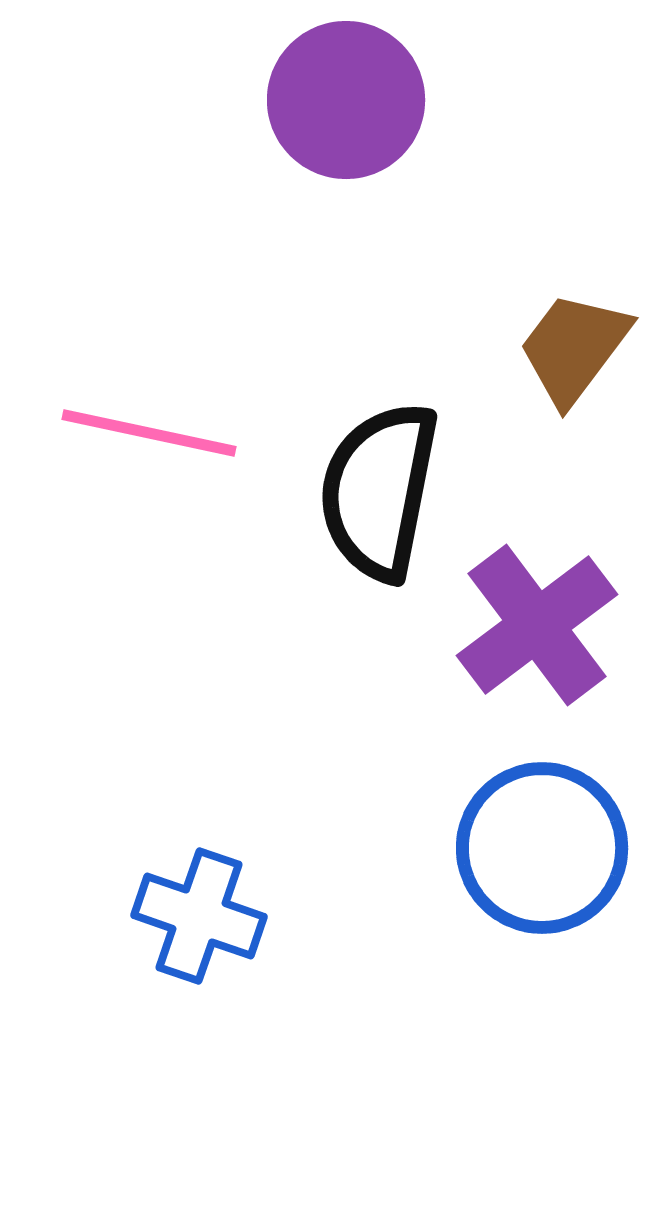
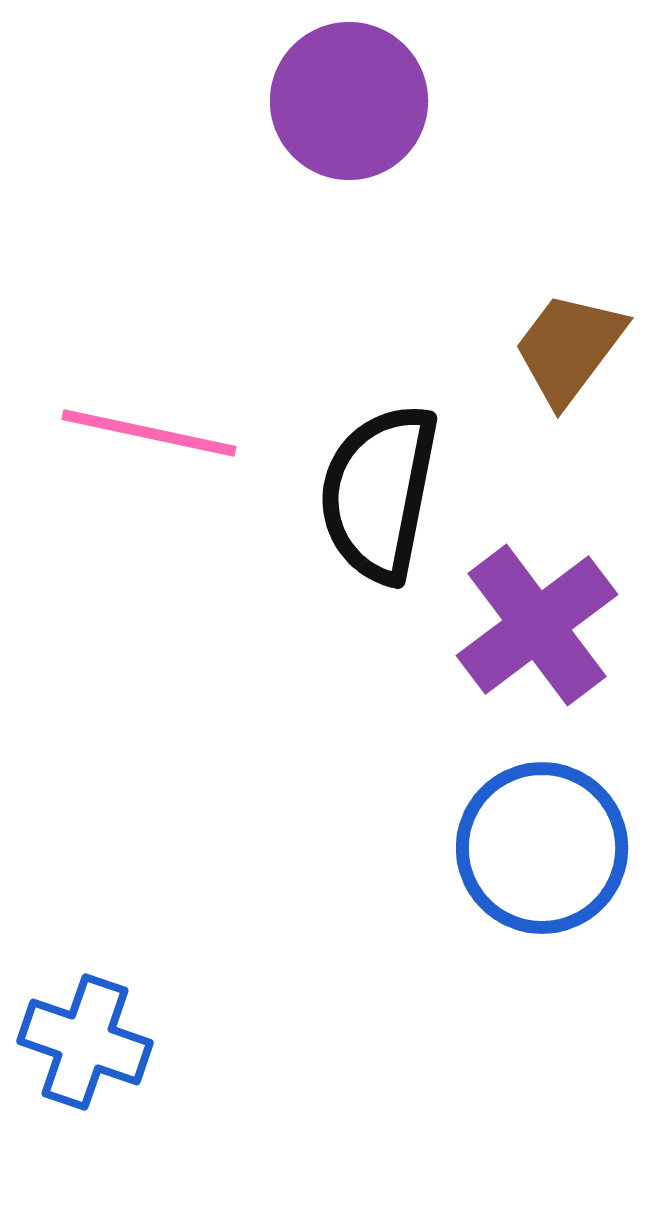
purple circle: moved 3 px right, 1 px down
brown trapezoid: moved 5 px left
black semicircle: moved 2 px down
blue cross: moved 114 px left, 126 px down
